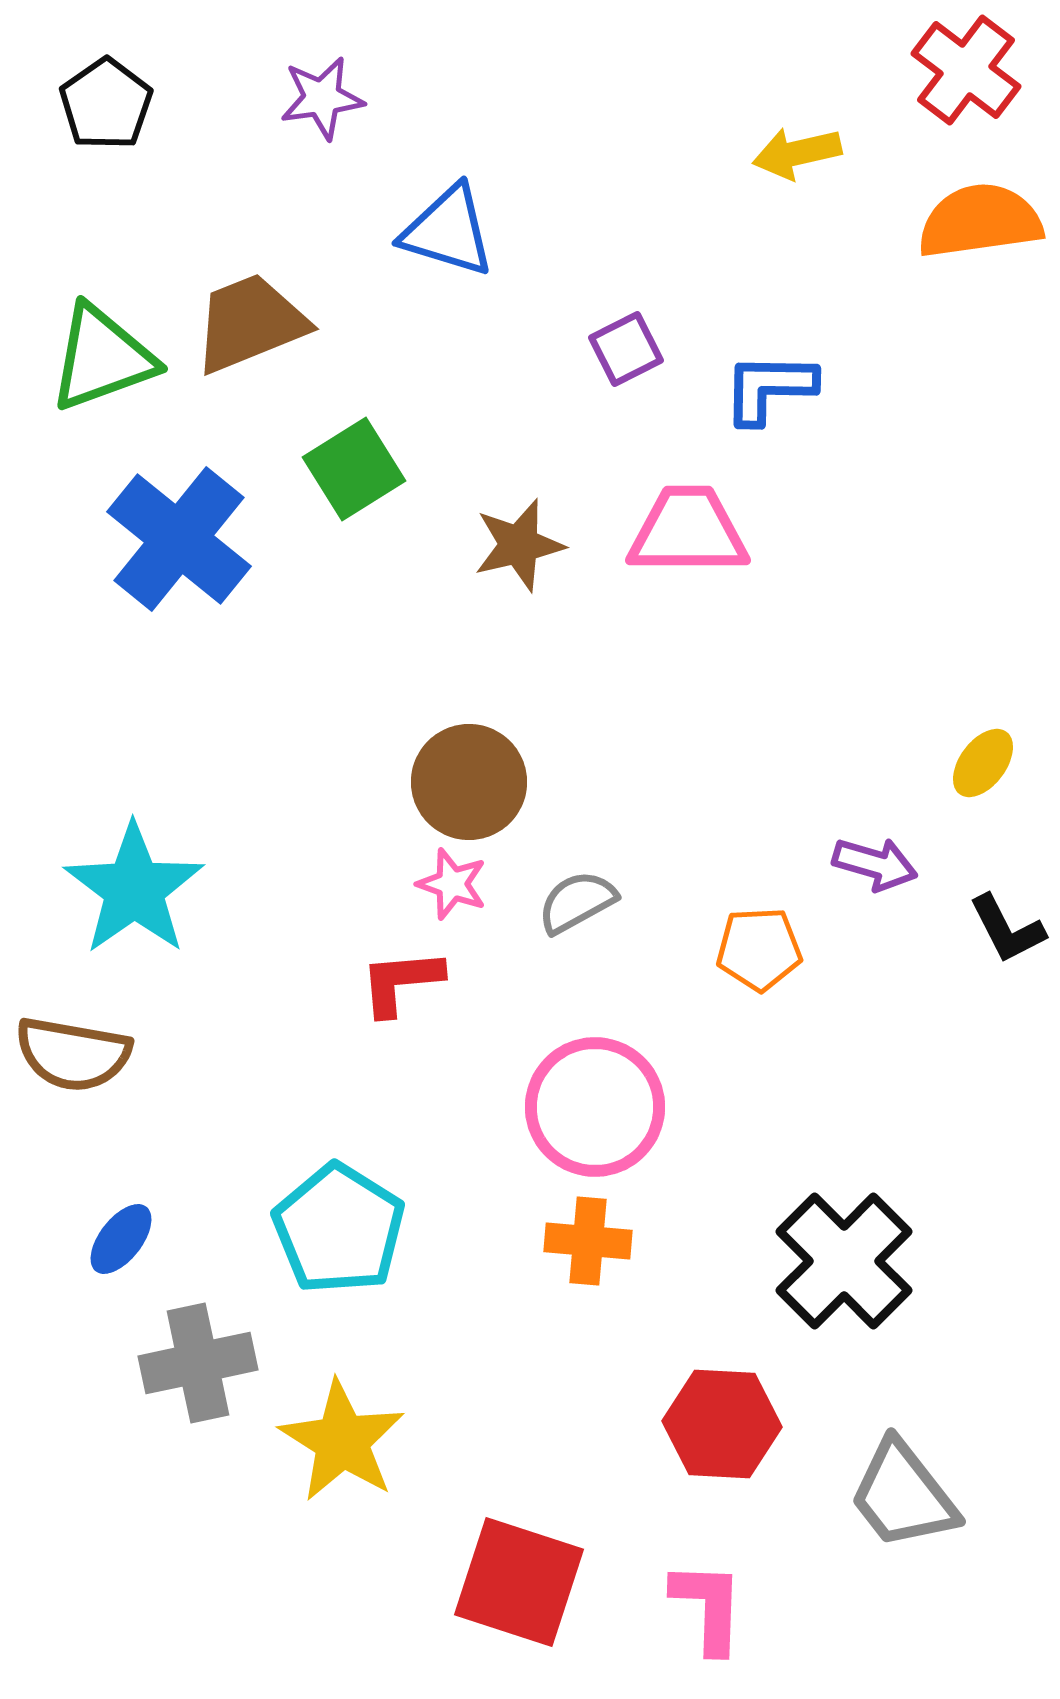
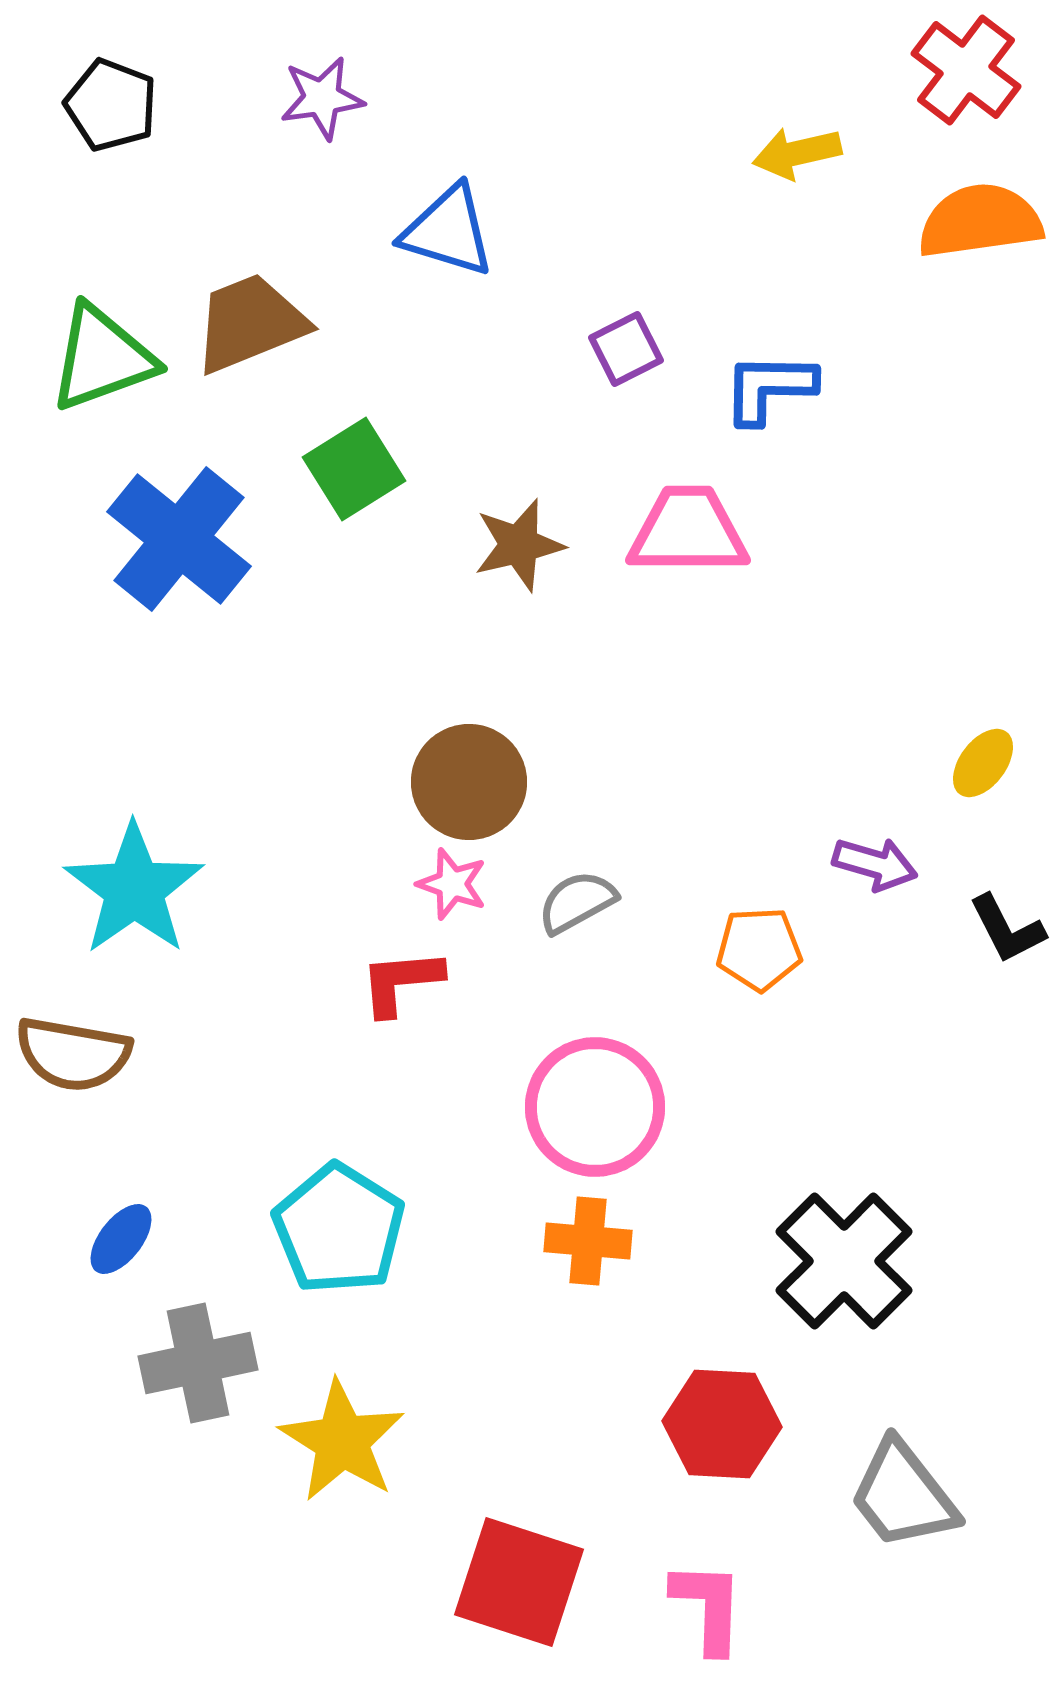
black pentagon: moved 5 px right, 1 px down; rotated 16 degrees counterclockwise
